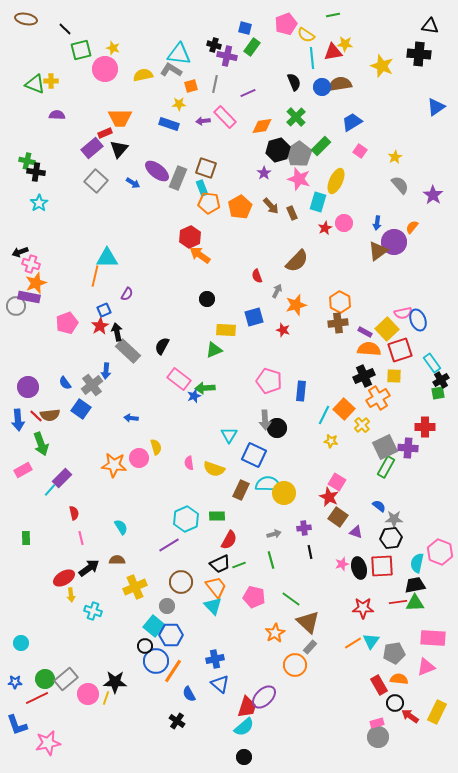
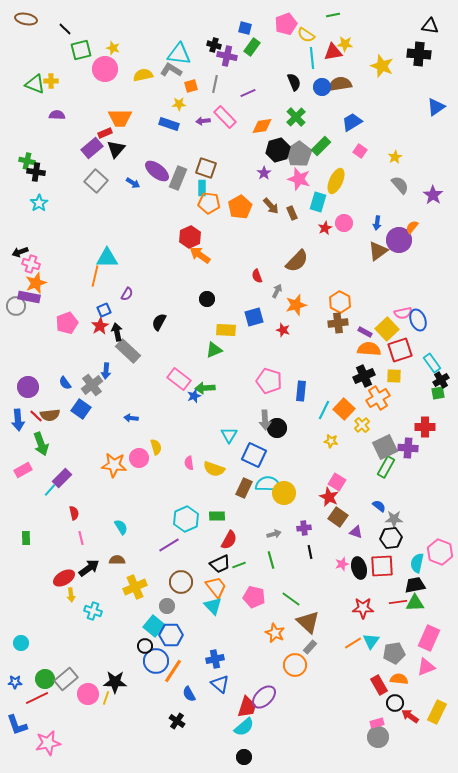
black triangle at (119, 149): moved 3 px left
cyan rectangle at (202, 188): rotated 21 degrees clockwise
purple circle at (394, 242): moved 5 px right, 2 px up
black semicircle at (162, 346): moved 3 px left, 24 px up
cyan line at (324, 415): moved 5 px up
brown rectangle at (241, 490): moved 3 px right, 2 px up
orange star at (275, 633): rotated 18 degrees counterclockwise
pink rectangle at (433, 638): moved 4 px left; rotated 70 degrees counterclockwise
